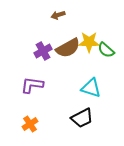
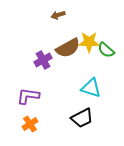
purple cross: moved 9 px down
purple L-shape: moved 4 px left, 11 px down
